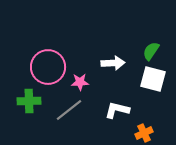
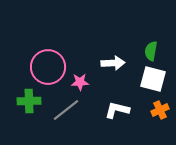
green semicircle: rotated 24 degrees counterclockwise
gray line: moved 3 px left
orange cross: moved 16 px right, 23 px up
